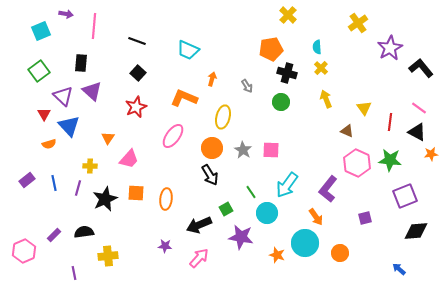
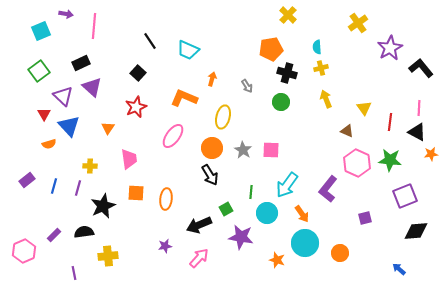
black line at (137, 41): moved 13 px right; rotated 36 degrees clockwise
black rectangle at (81, 63): rotated 60 degrees clockwise
yellow cross at (321, 68): rotated 32 degrees clockwise
purple triangle at (92, 91): moved 4 px up
pink line at (419, 108): rotated 56 degrees clockwise
orange triangle at (108, 138): moved 10 px up
pink trapezoid at (129, 159): rotated 50 degrees counterclockwise
blue line at (54, 183): moved 3 px down; rotated 28 degrees clockwise
green line at (251, 192): rotated 40 degrees clockwise
black star at (105, 199): moved 2 px left, 7 px down
orange arrow at (316, 217): moved 14 px left, 3 px up
purple star at (165, 246): rotated 16 degrees counterclockwise
orange star at (277, 255): moved 5 px down
